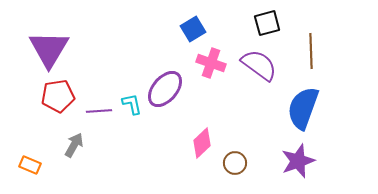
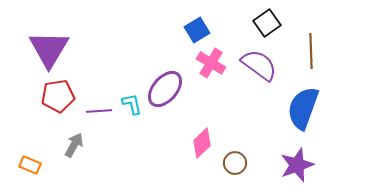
black square: rotated 20 degrees counterclockwise
blue square: moved 4 px right, 1 px down
pink cross: rotated 12 degrees clockwise
purple star: moved 1 px left, 4 px down
